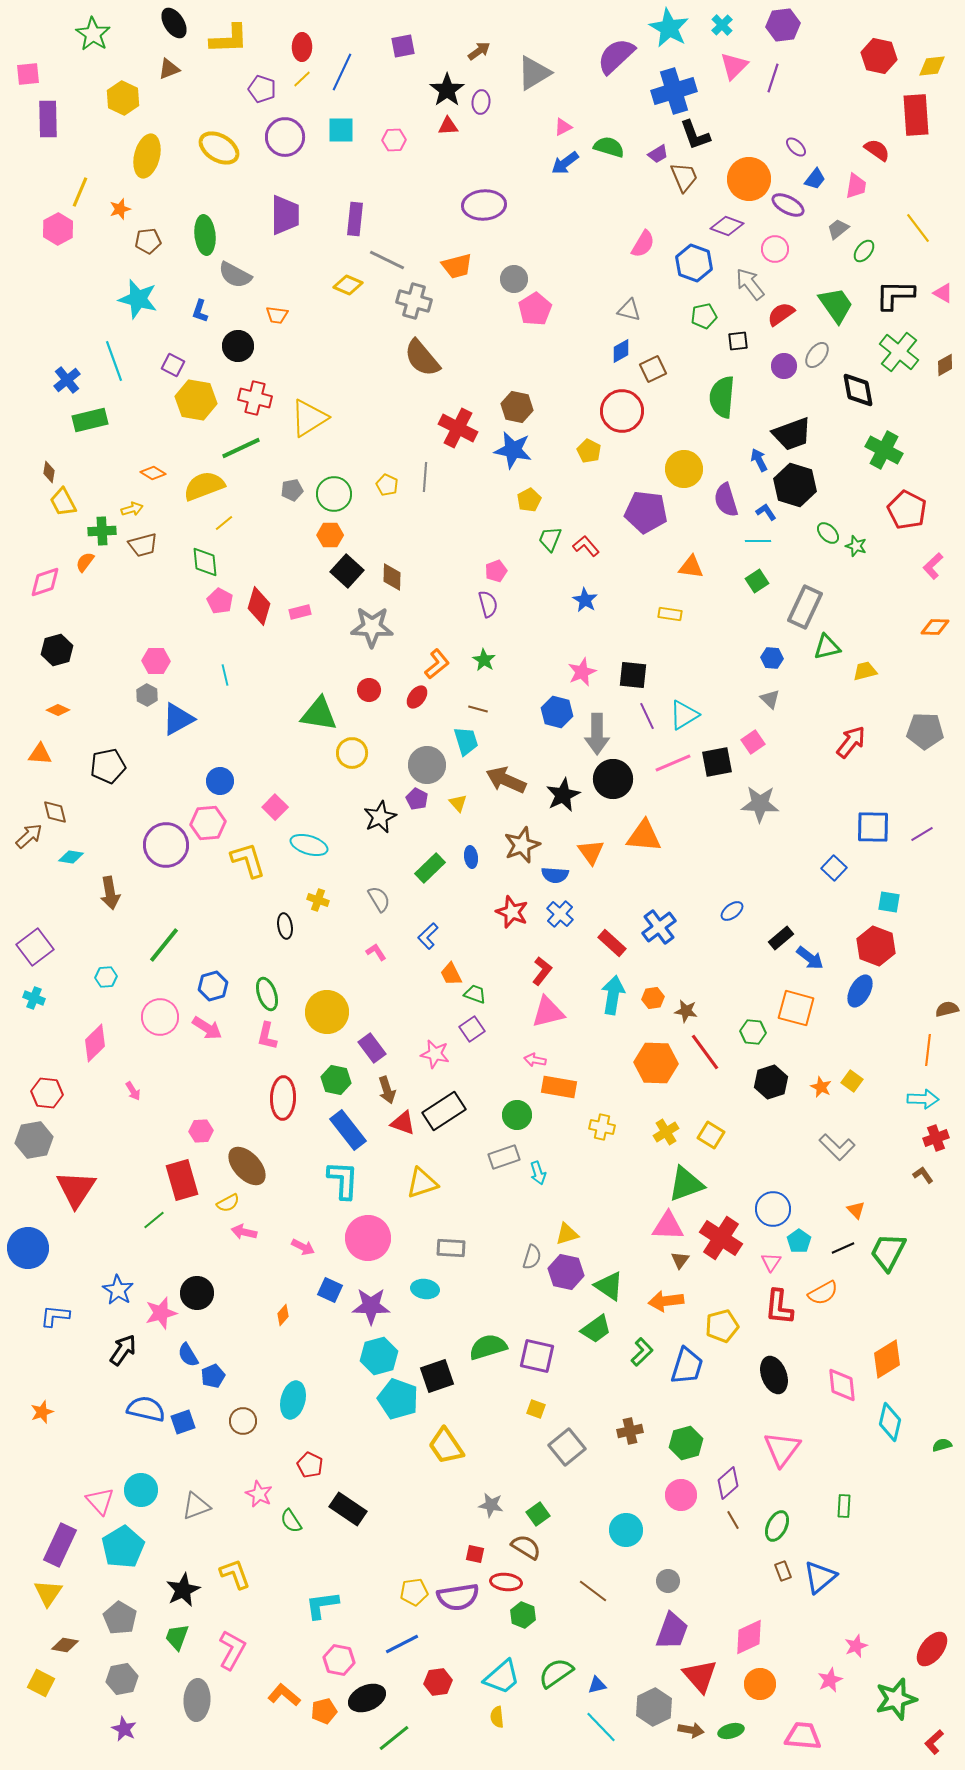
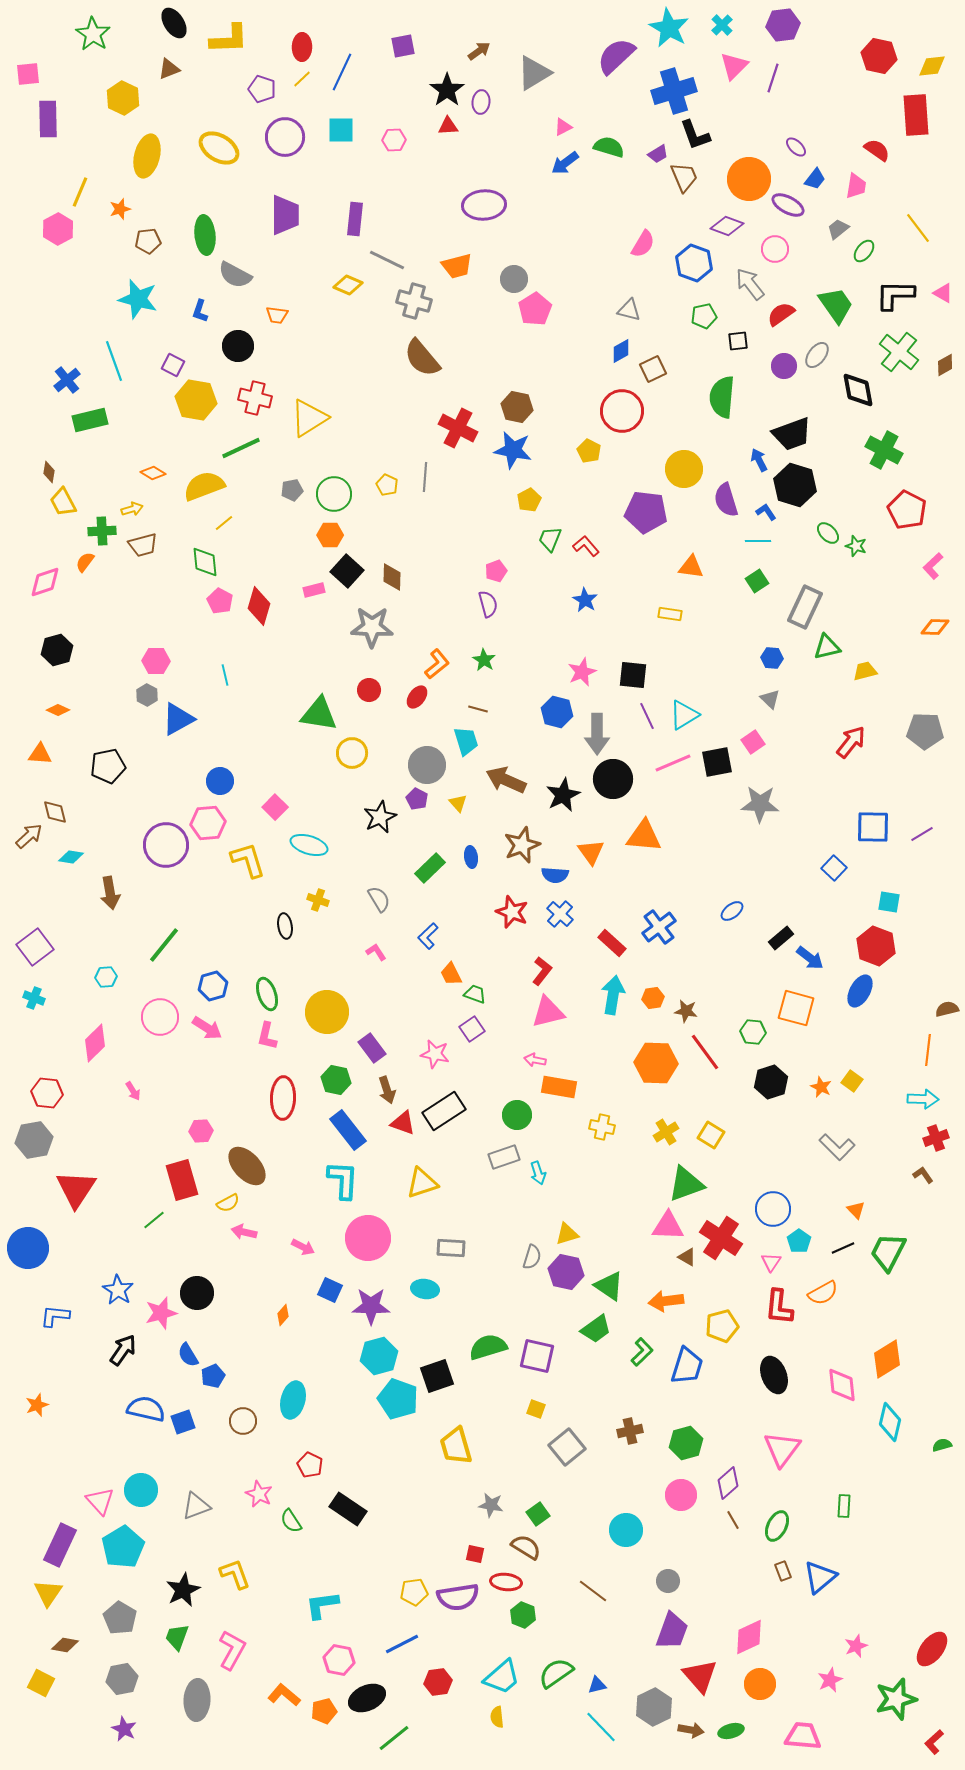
pink rectangle at (300, 612): moved 14 px right, 22 px up
brown triangle at (680, 1260): moved 7 px right, 3 px up; rotated 36 degrees counterclockwise
orange star at (42, 1412): moved 5 px left, 7 px up
yellow trapezoid at (446, 1446): moved 10 px right; rotated 18 degrees clockwise
